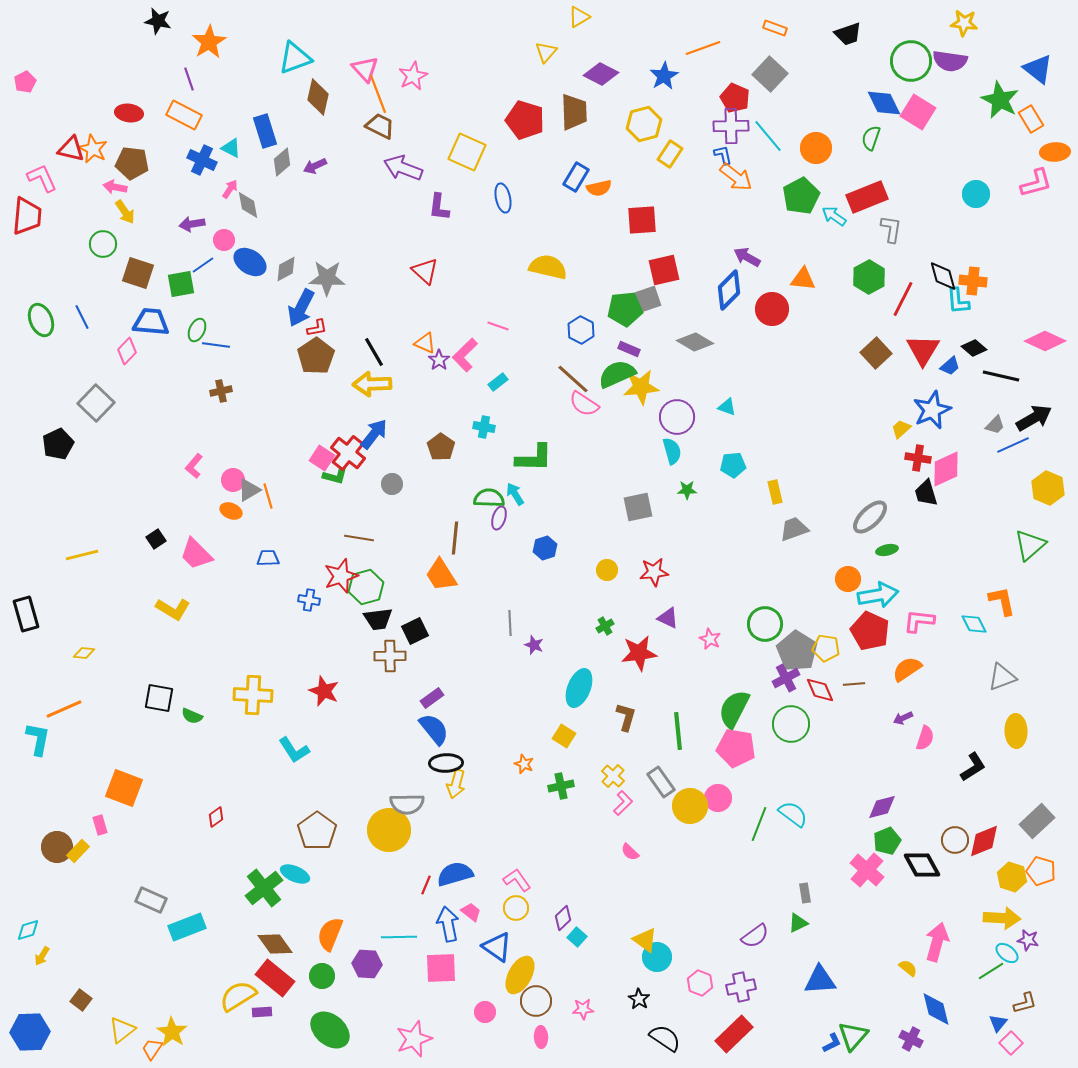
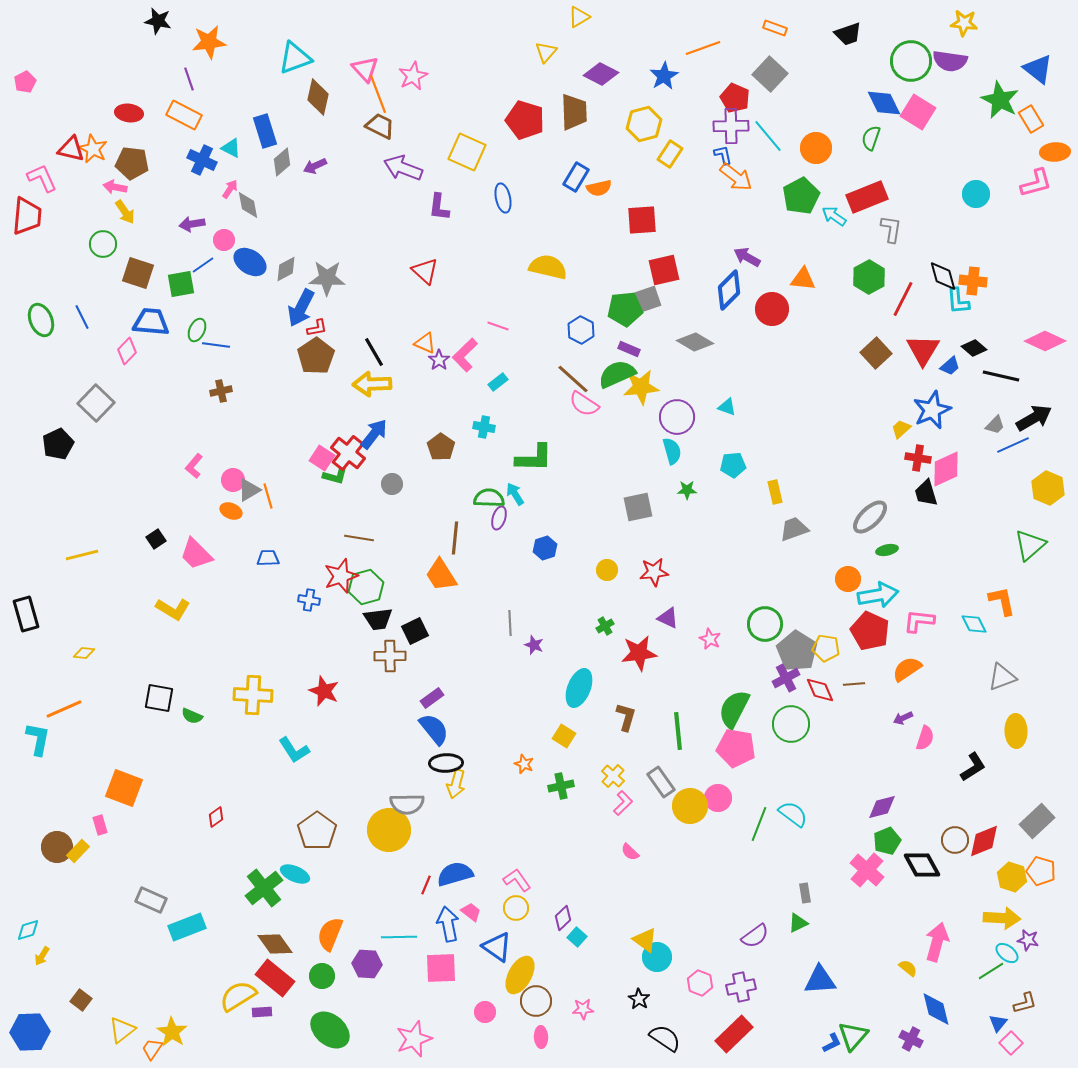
orange star at (209, 42): rotated 24 degrees clockwise
